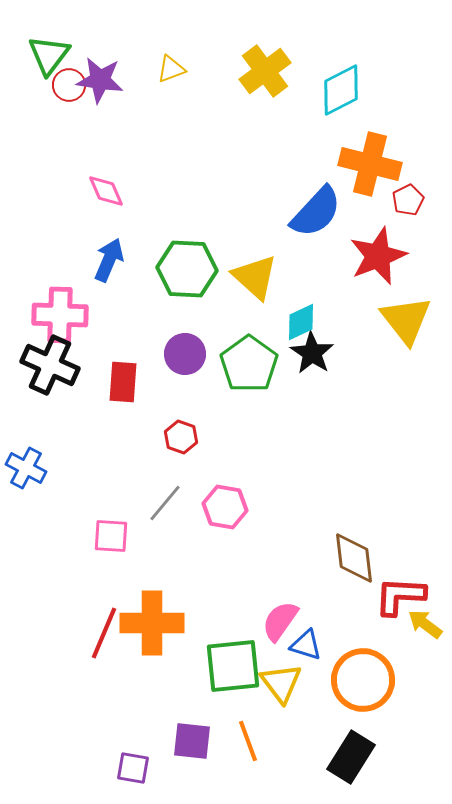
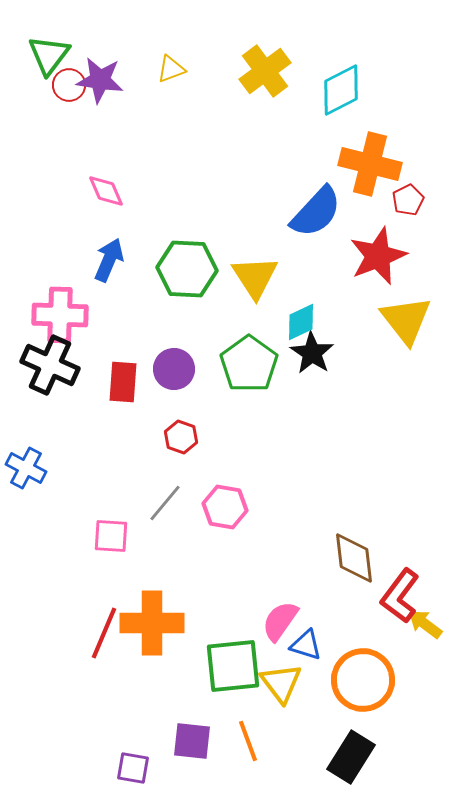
yellow triangle at (255, 277): rotated 15 degrees clockwise
purple circle at (185, 354): moved 11 px left, 15 px down
red L-shape at (400, 596): rotated 56 degrees counterclockwise
